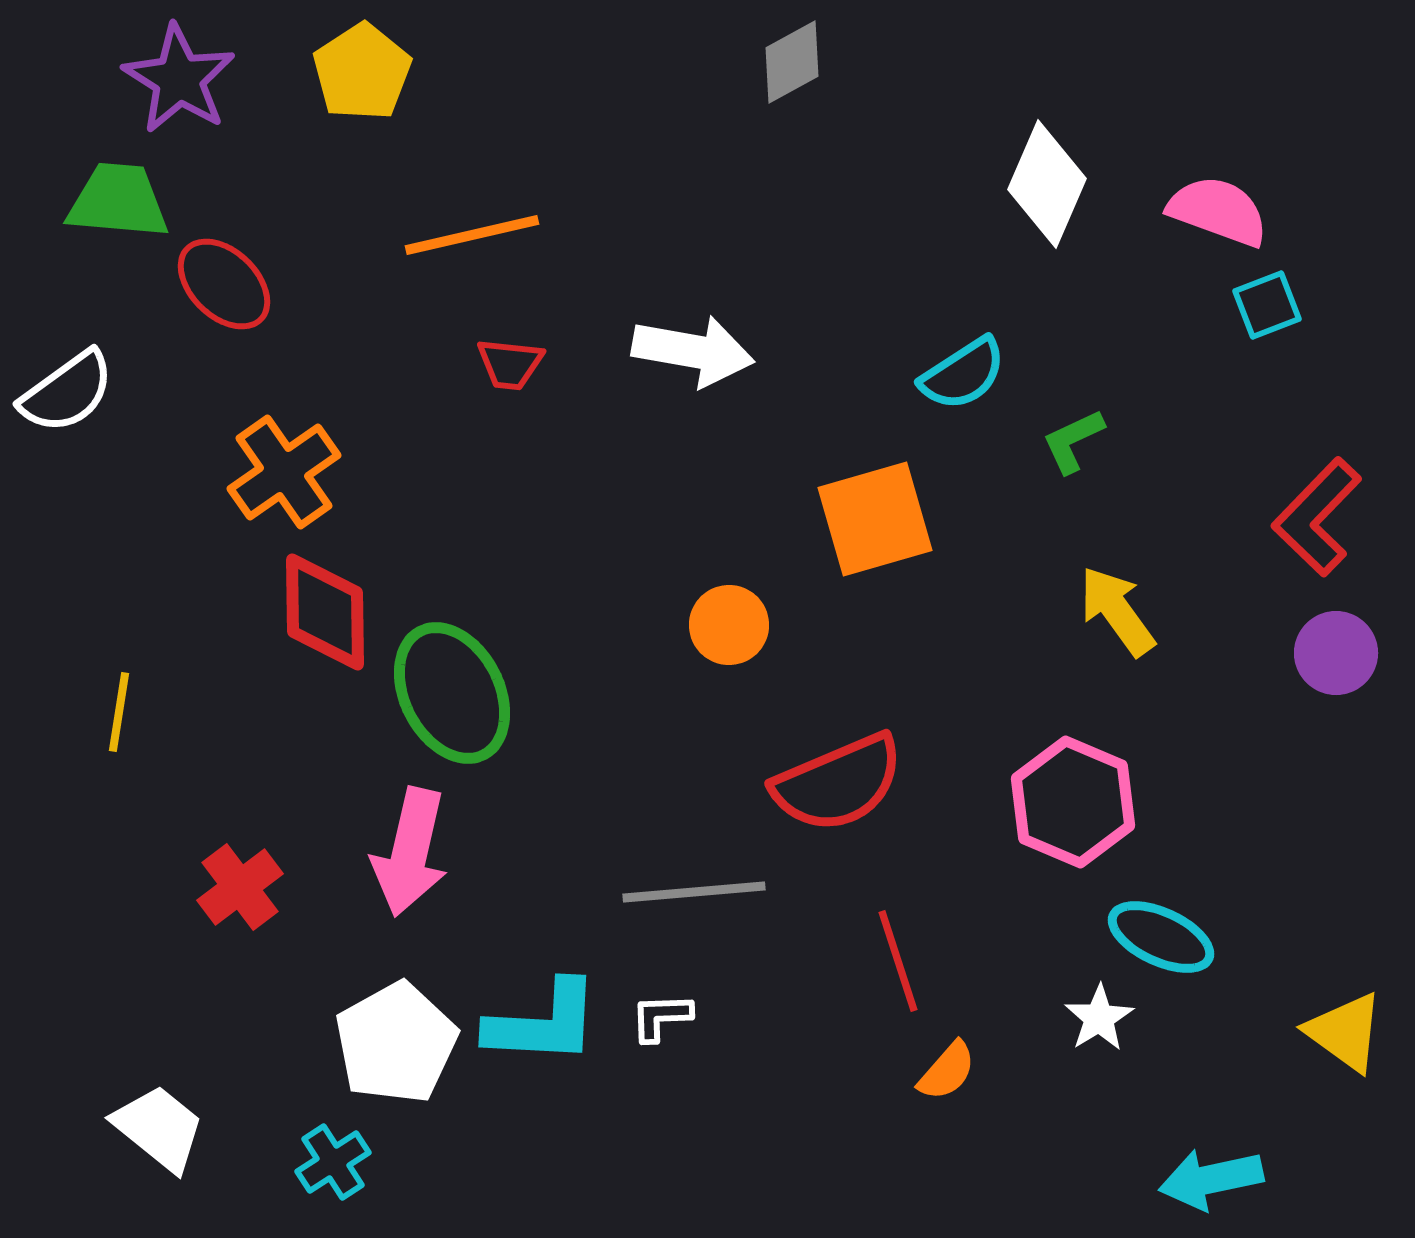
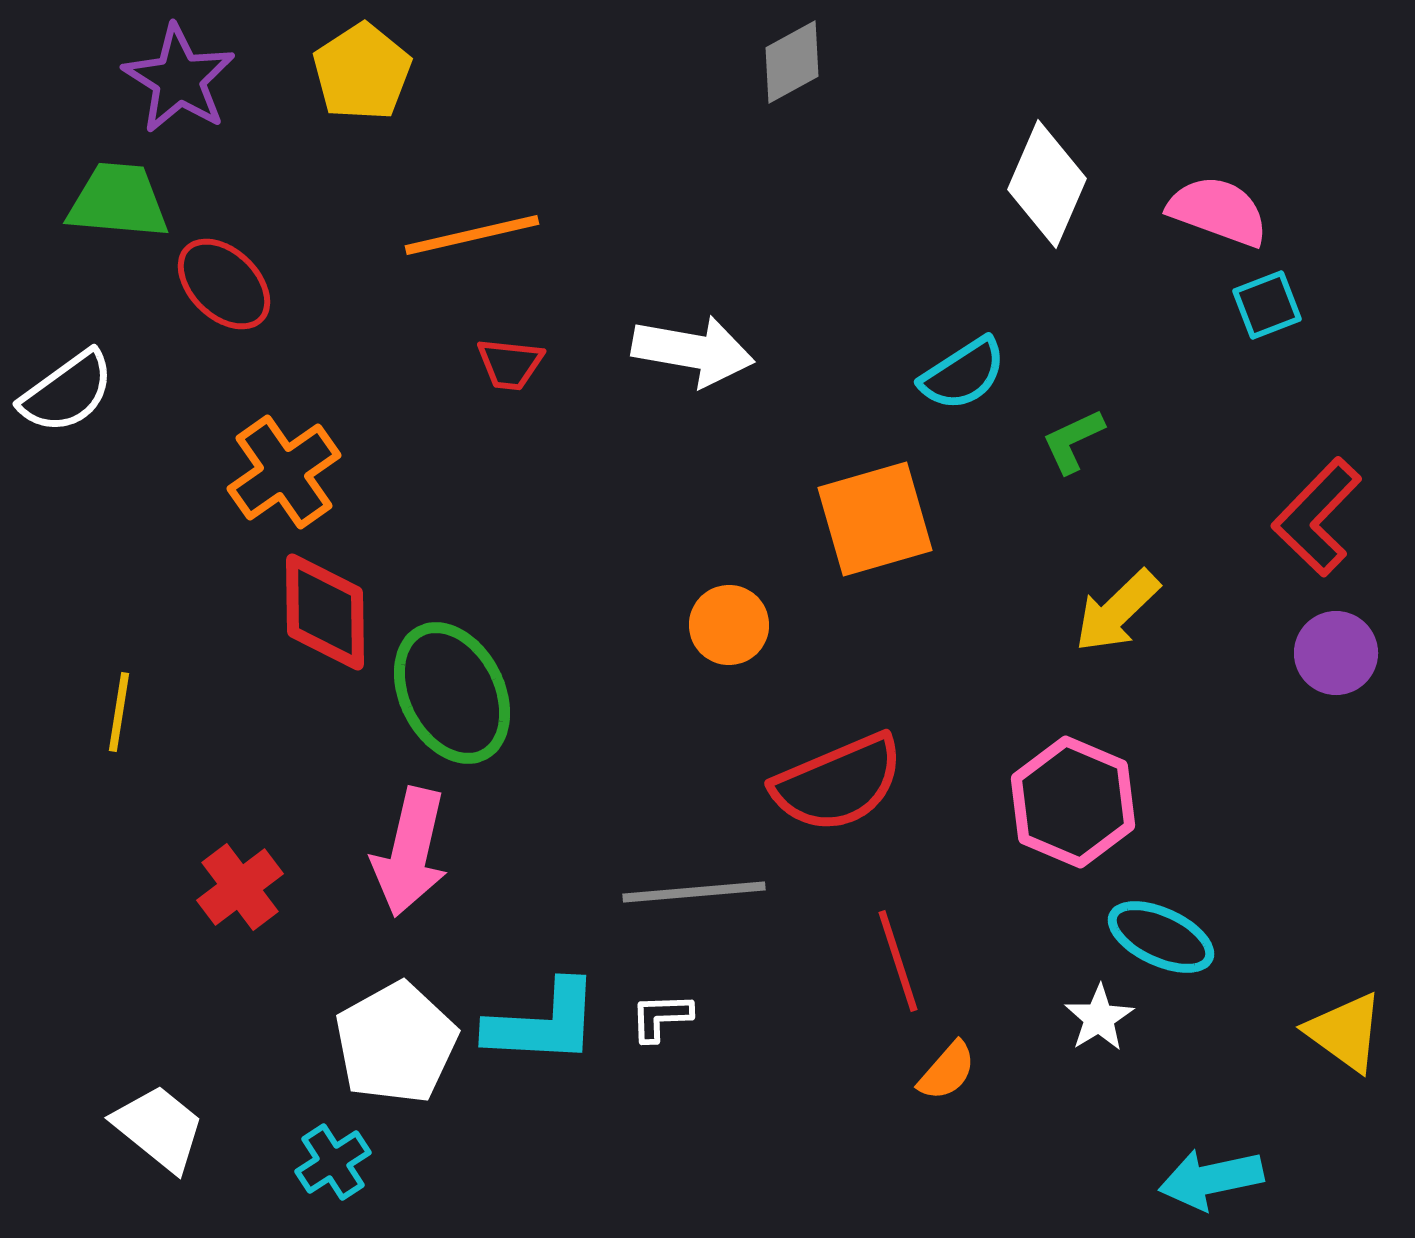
yellow arrow: rotated 98 degrees counterclockwise
